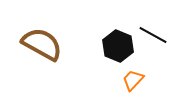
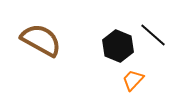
black line: rotated 12 degrees clockwise
brown semicircle: moved 1 px left, 4 px up
